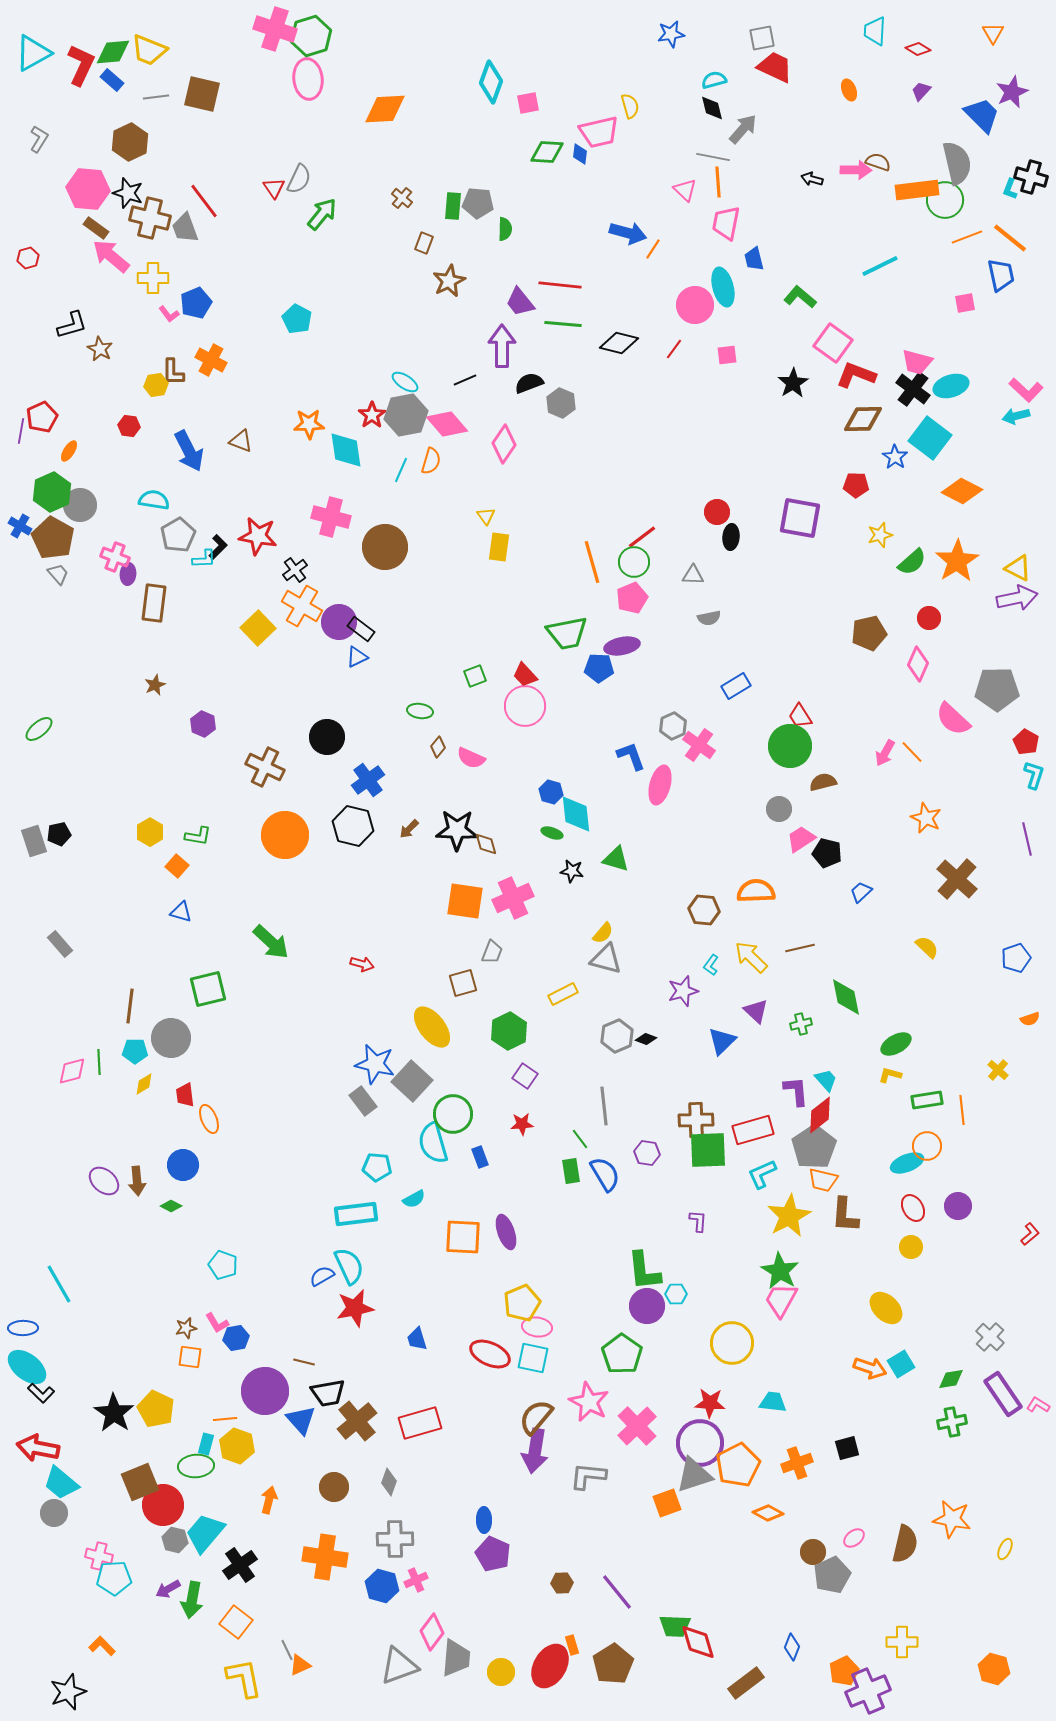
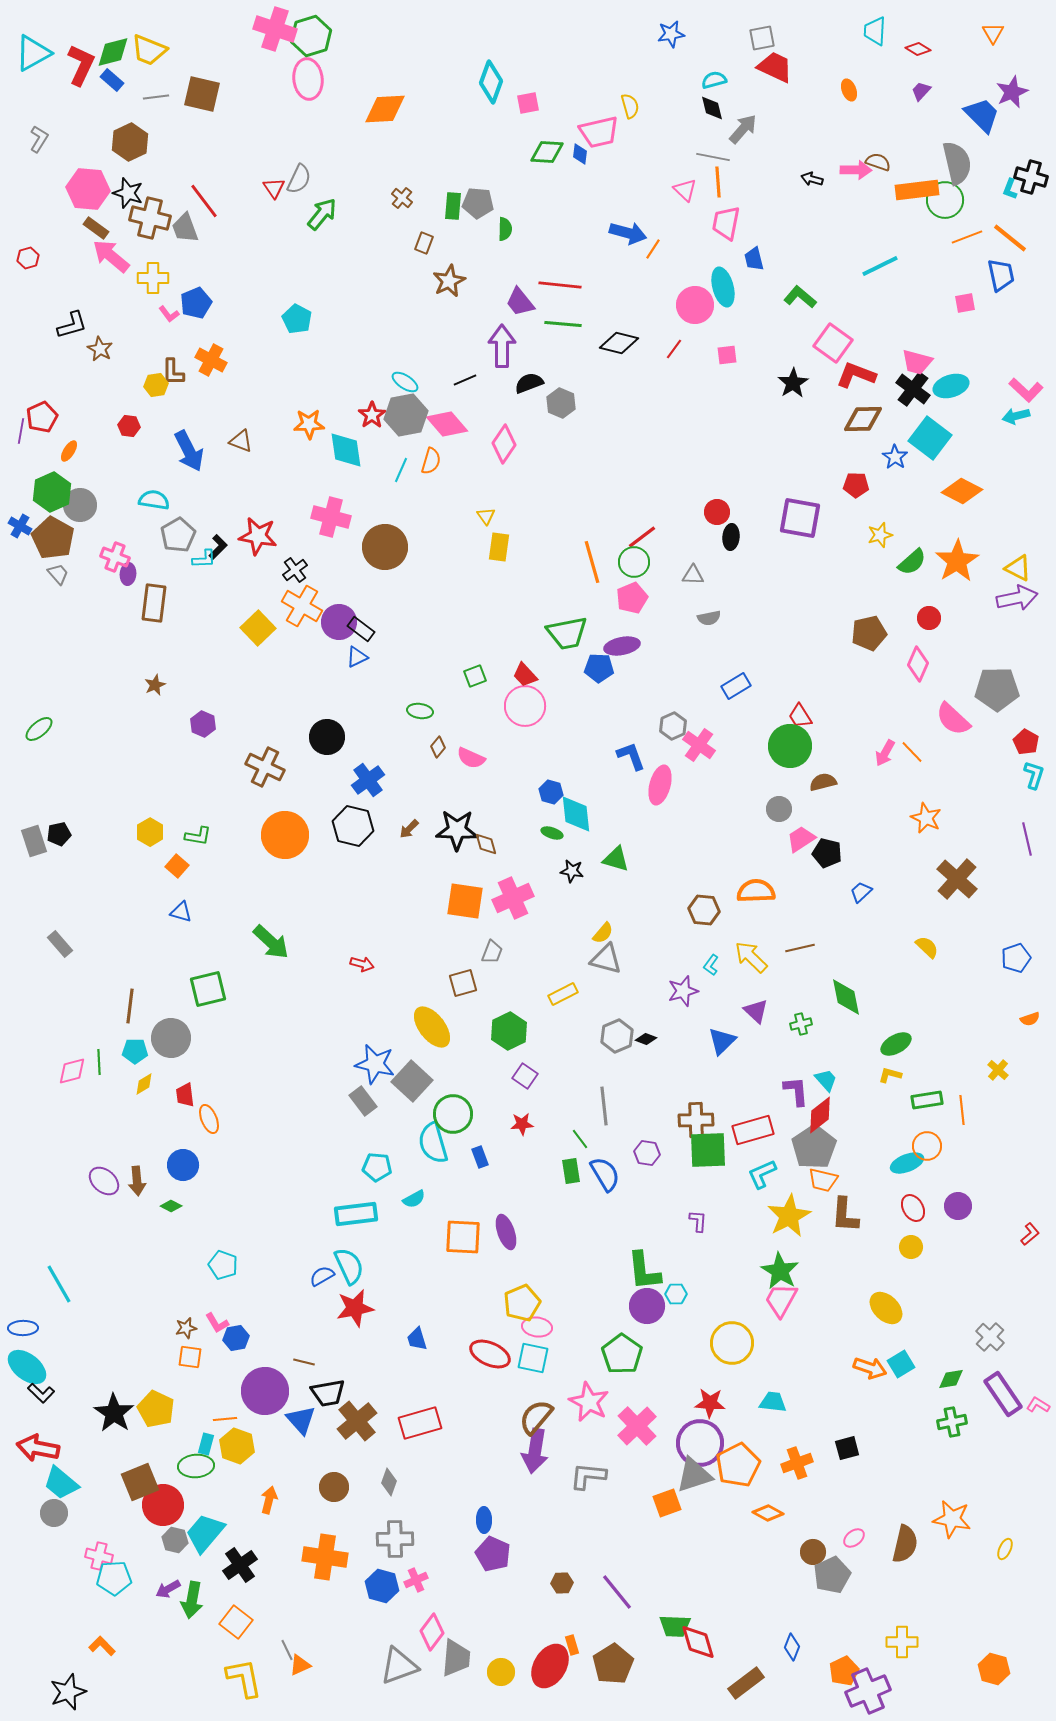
green diamond at (113, 52): rotated 9 degrees counterclockwise
